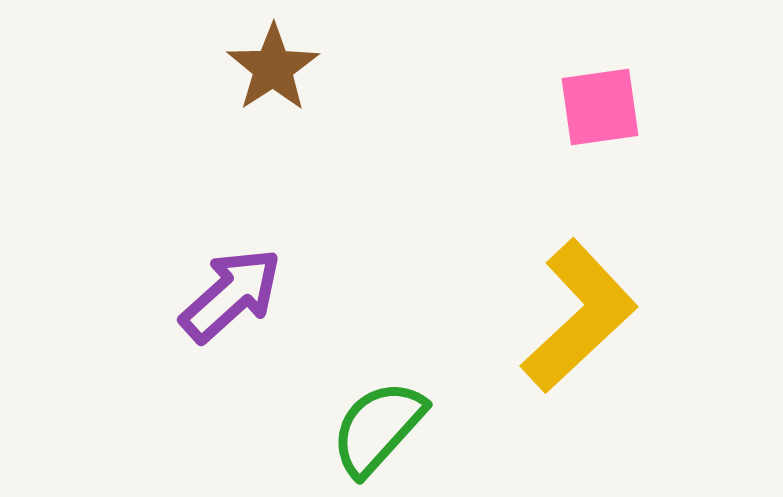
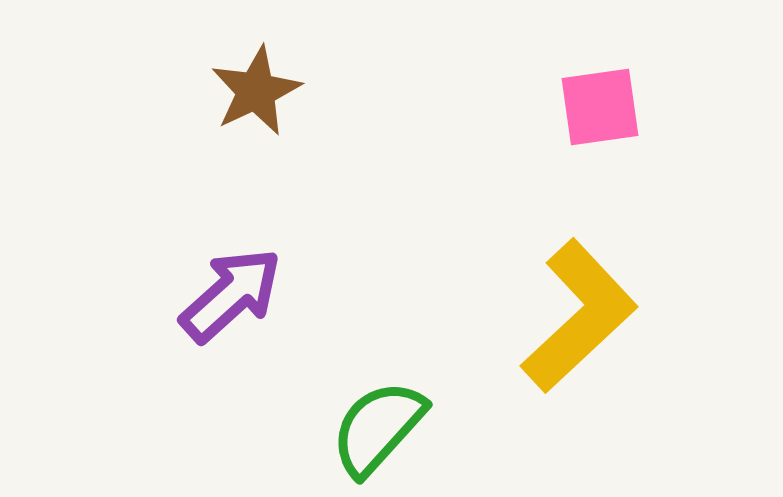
brown star: moved 17 px left, 23 px down; rotated 8 degrees clockwise
